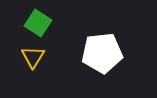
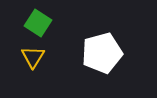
white pentagon: rotated 9 degrees counterclockwise
